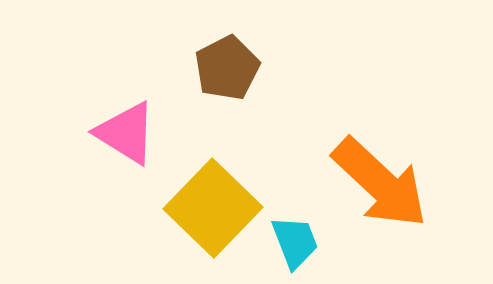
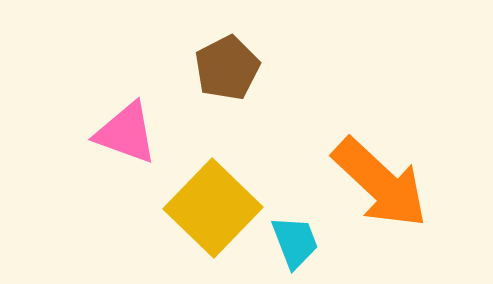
pink triangle: rotated 12 degrees counterclockwise
